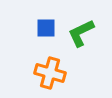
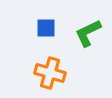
green L-shape: moved 7 px right
